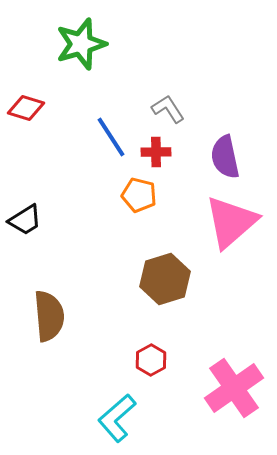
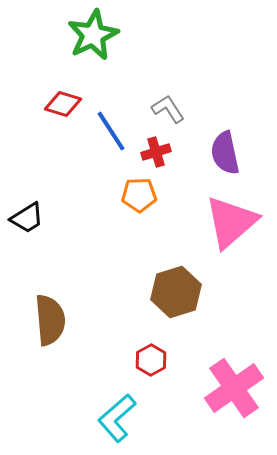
green star: moved 12 px right, 9 px up; rotated 9 degrees counterclockwise
red diamond: moved 37 px right, 4 px up
blue line: moved 6 px up
red cross: rotated 16 degrees counterclockwise
purple semicircle: moved 4 px up
orange pentagon: rotated 16 degrees counterclockwise
black trapezoid: moved 2 px right, 2 px up
brown hexagon: moved 11 px right, 13 px down
brown semicircle: moved 1 px right, 4 px down
